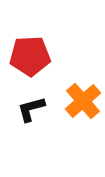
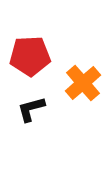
orange cross: moved 18 px up
